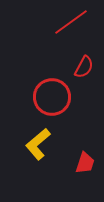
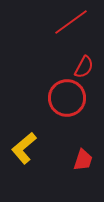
red circle: moved 15 px right, 1 px down
yellow L-shape: moved 14 px left, 4 px down
red trapezoid: moved 2 px left, 3 px up
